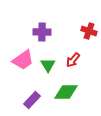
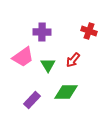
pink trapezoid: moved 3 px up
